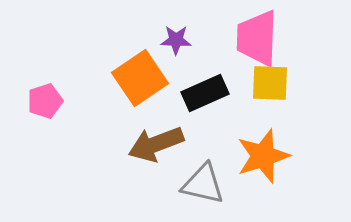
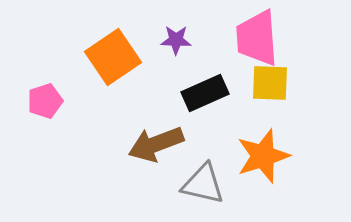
pink trapezoid: rotated 6 degrees counterclockwise
orange square: moved 27 px left, 21 px up
